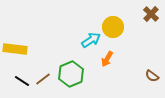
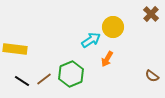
brown line: moved 1 px right
